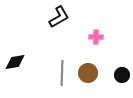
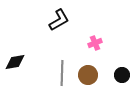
black L-shape: moved 3 px down
pink cross: moved 1 px left, 6 px down; rotated 24 degrees counterclockwise
brown circle: moved 2 px down
